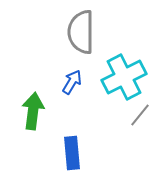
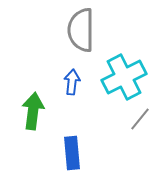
gray semicircle: moved 2 px up
blue arrow: rotated 25 degrees counterclockwise
gray line: moved 4 px down
